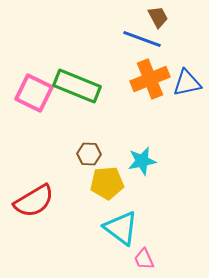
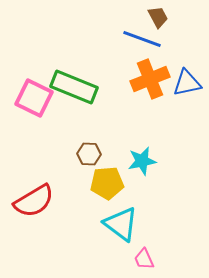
green rectangle: moved 3 px left, 1 px down
pink square: moved 5 px down
cyan triangle: moved 4 px up
